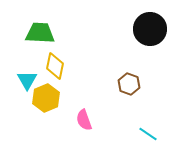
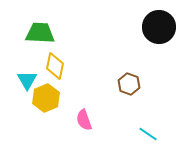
black circle: moved 9 px right, 2 px up
